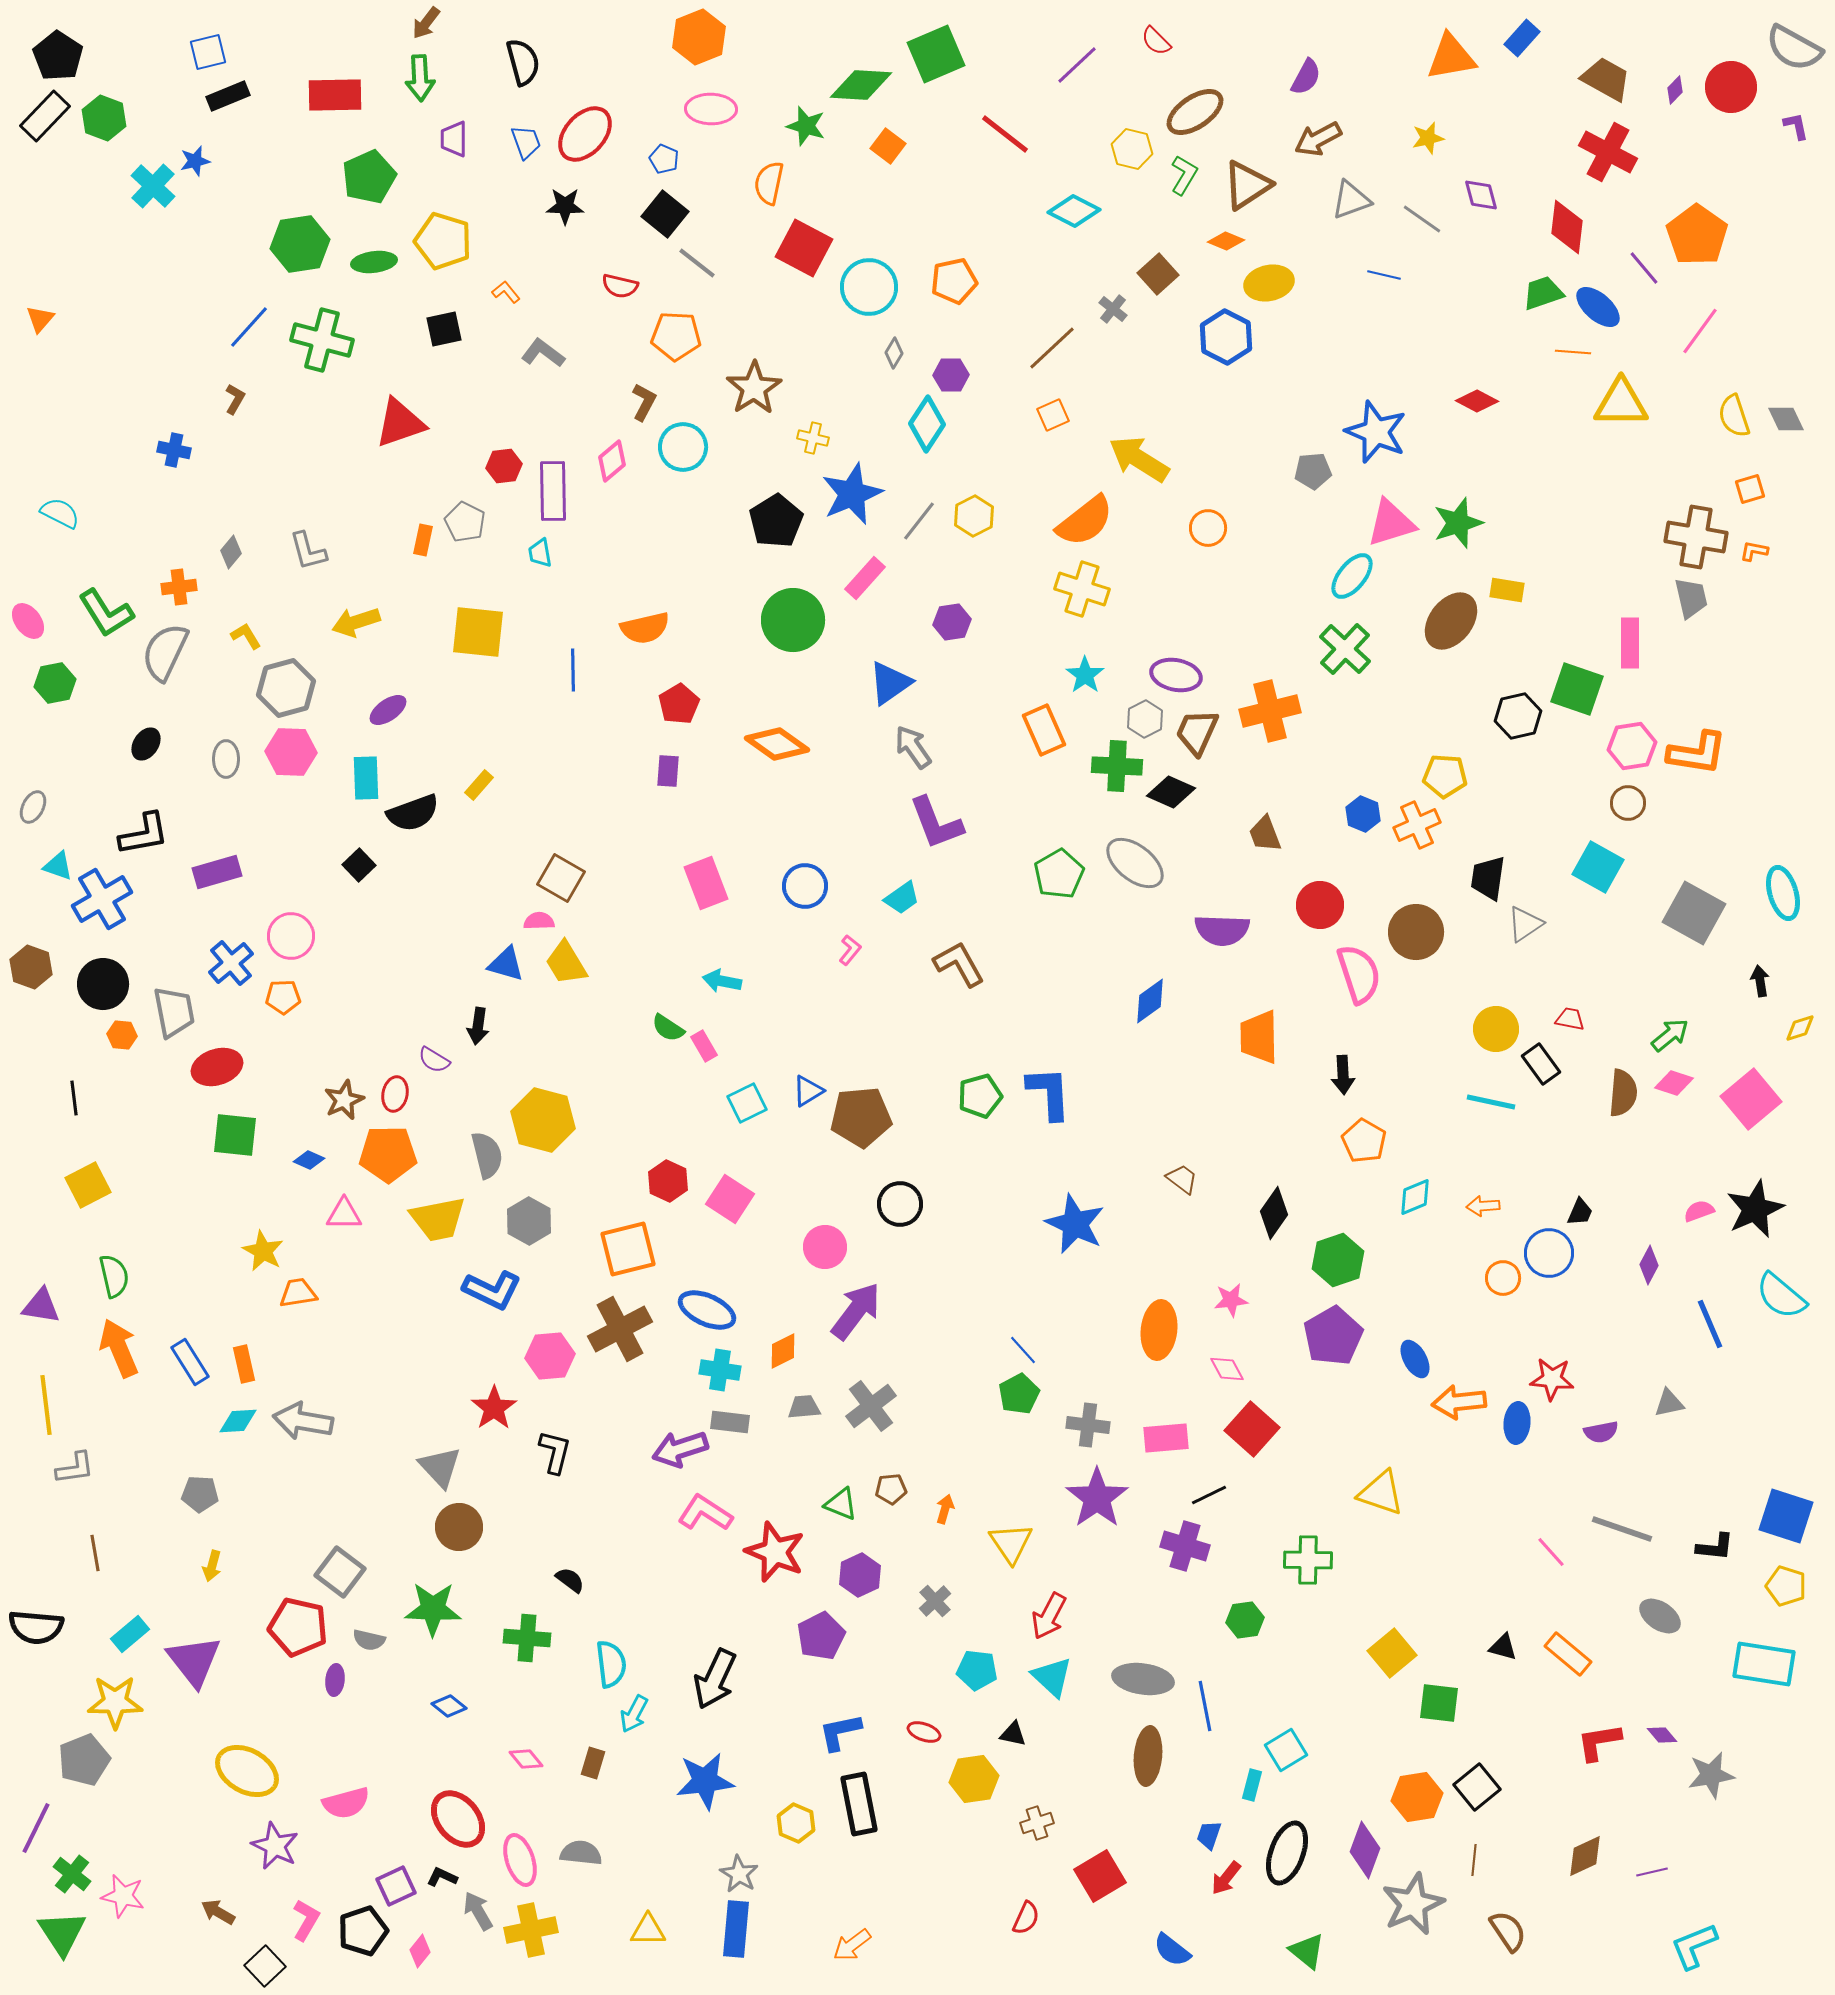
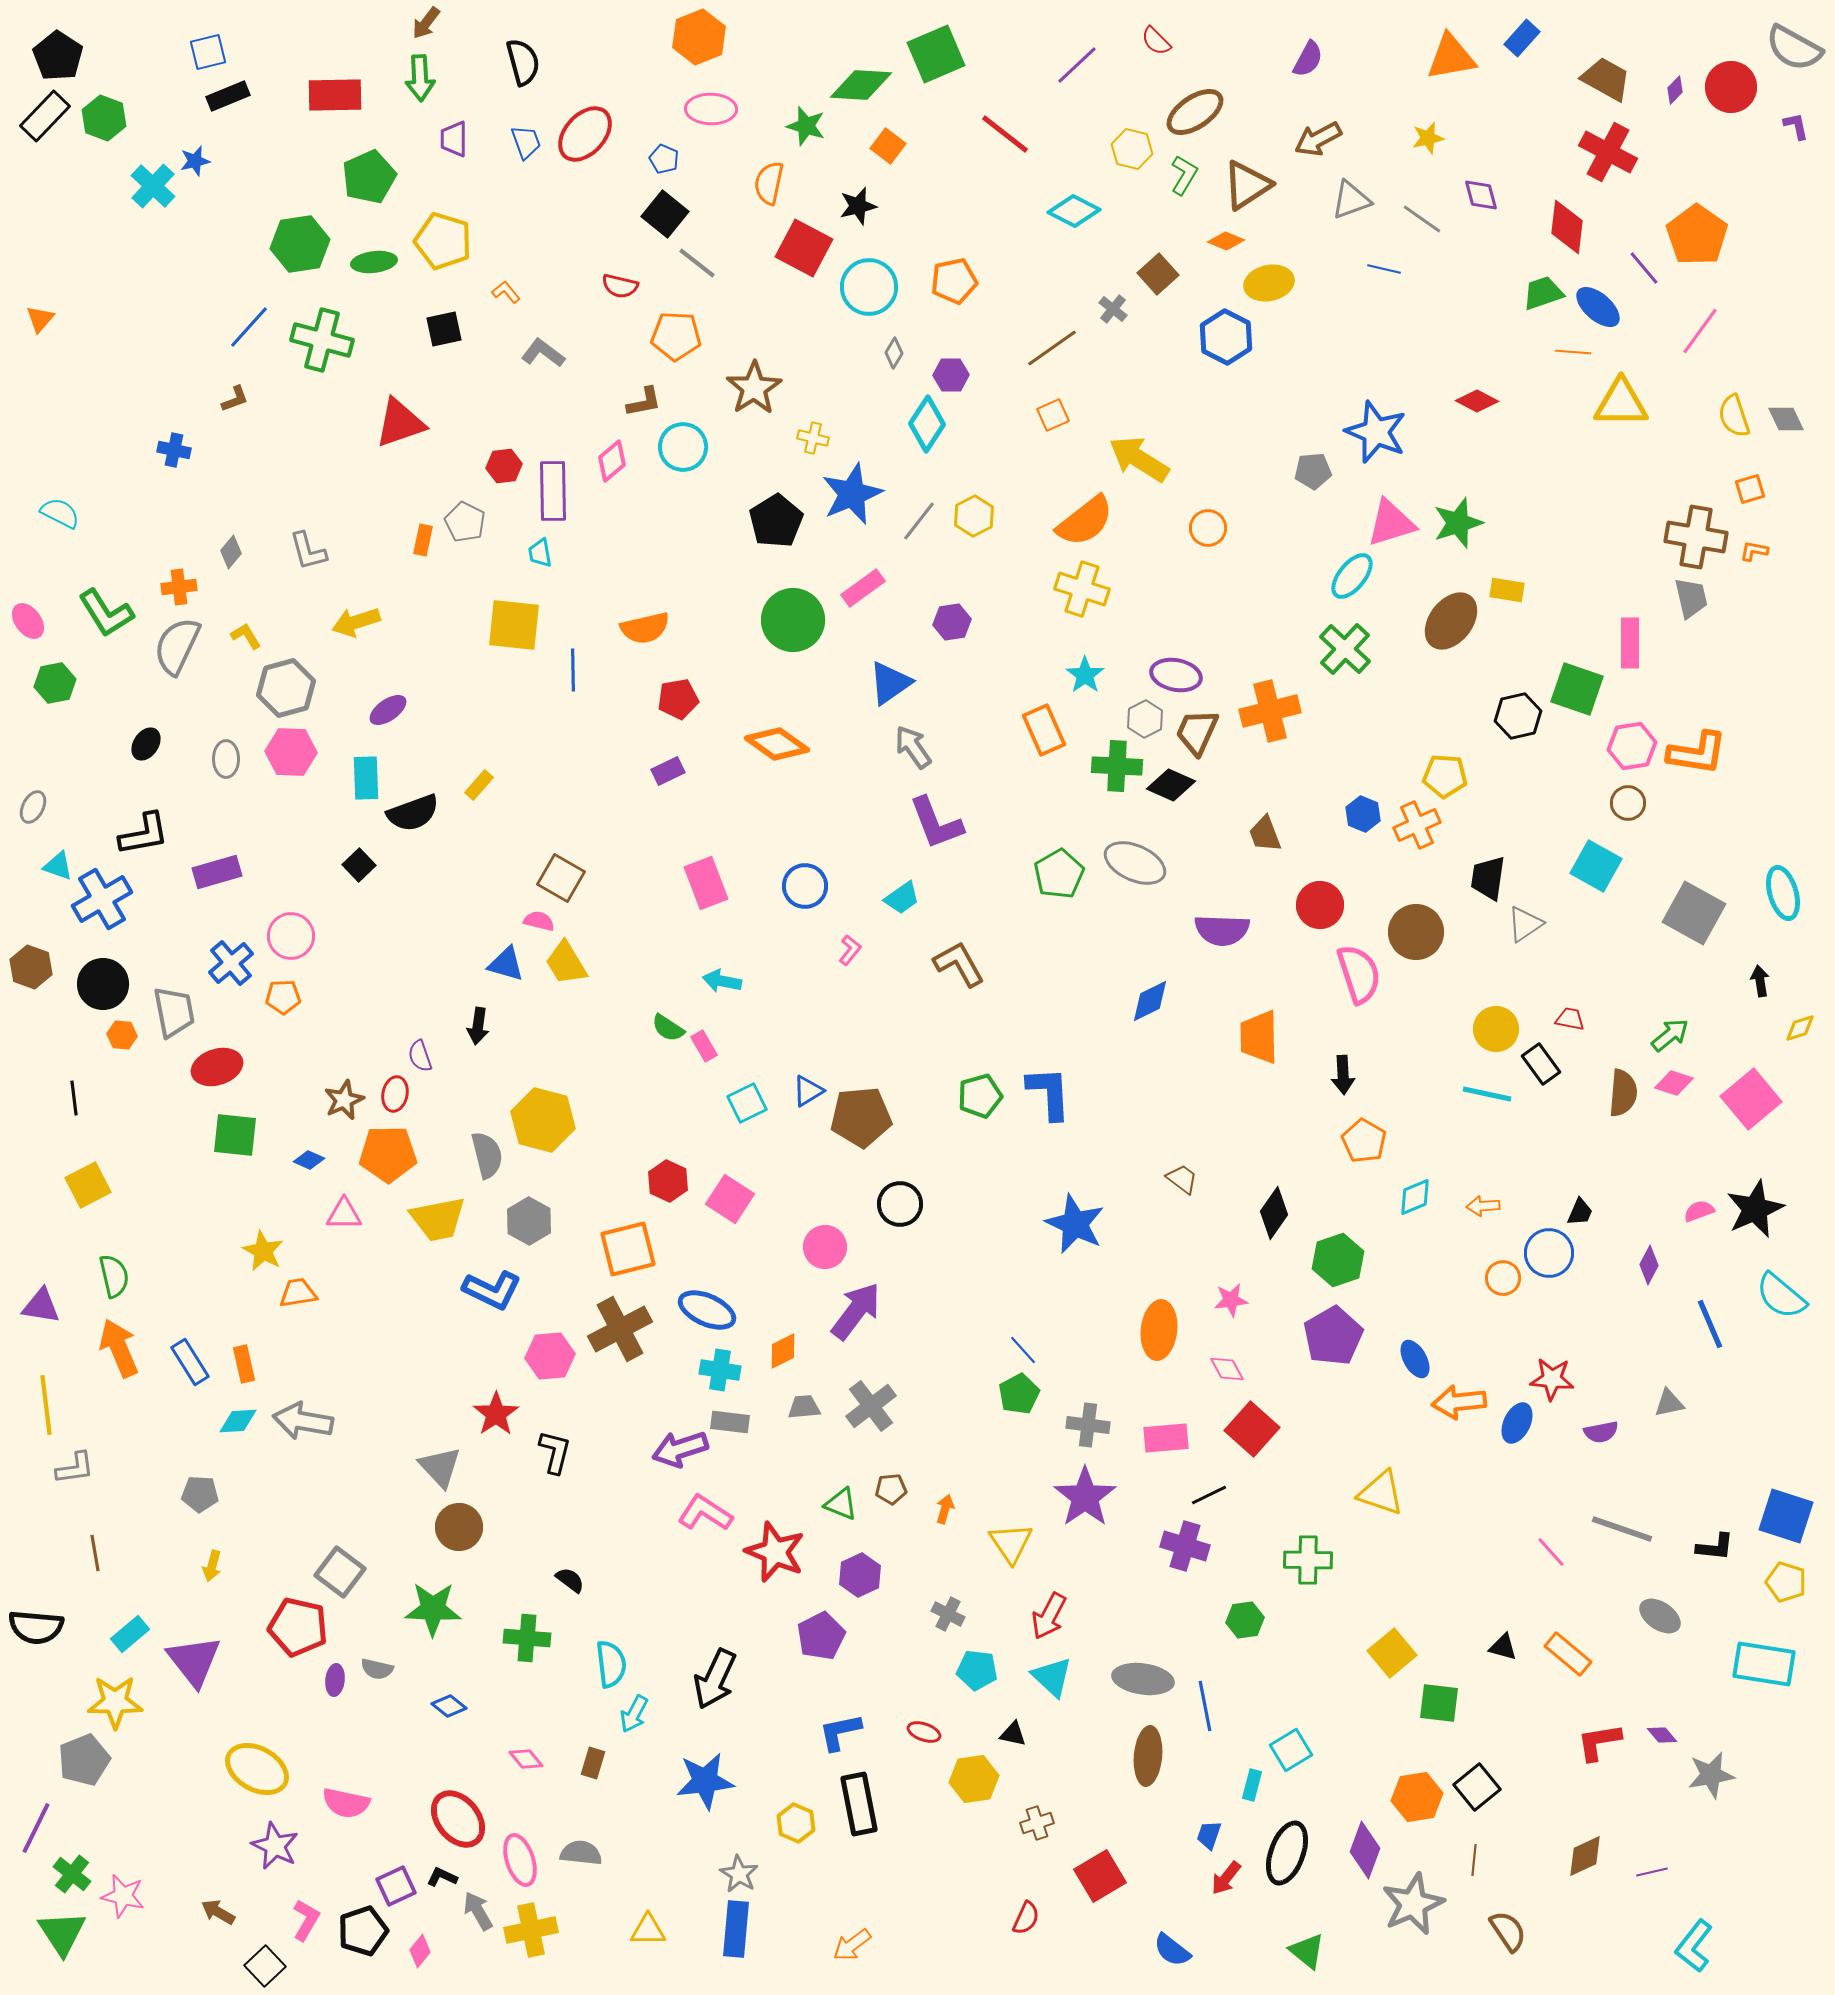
purple semicircle at (1306, 77): moved 2 px right, 18 px up
black star at (565, 206): moved 293 px right; rotated 15 degrees counterclockwise
blue line at (1384, 275): moved 6 px up
brown line at (1052, 348): rotated 8 degrees clockwise
brown L-shape at (235, 399): rotated 40 degrees clockwise
brown L-shape at (644, 402): rotated 51 degrees clockwise
pink rectangle at (865, 578): moved 2 px left, 10 px down; rotated 12 degrees clockwise
yellow square at (478, 632): moved 36 px right, 7 px up
gray semicircle at (165, 652): moved 12 px right, 6 px up
red pentagon at (679, 704): moved 1 px left, 5 px up; rotated 21 degrees clockwise
purple rectangle at (668, 771): rotated 60 degrees clockwise
black diamond at (1171, 792): moved 7 px up
gray ellipse at (1135, 863): rotated 14 degrees counterclockwise
cyan square at (1598, 867): moved 2 px left, 1 px up
pink semicircle at (539, 921): rotated 16 degrees clockwise
blue diamond at (1150, 1001): rotated 9 degrees clockwise
purple semicircle at (434, 1060): moved 14 px left, 4 px up; rotated 40 degrees clockwise
cyan line at (1491, 1102): moved 4 px left, 8 px up
red star at (494, 1408): moved 2 px right, 6 px down
blue ellipse at (1517, 1423): rotated 21 degrees clockwise
purple star at (1097, 1498): moved 12 px left, 1 px up
yellow pentagon at (1786, 1586): moved 4 px up
gray cross at (935, 1601): moved 13 px right, 13 px down; rotated 20 degrees counterclockwise
gray semicircle at (369, 1640): moved 8 px right, 29 px down
cyan square at (1286, 1750): moved 5 px right
yellow ellipse at (247, 1771): moved 10 px right, 2 px up
pink semicircle at (346, 1803): rotated 27 degrees clockwise
cyan L-shape at (1694, 1946): rotated 30 degrees counterclockwise
